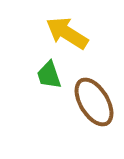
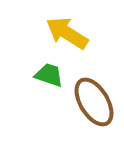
green trapezoid: rotated 128 degrees clockwise
